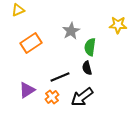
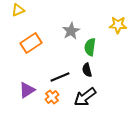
black semicircle: moved 2 px down
black arrow: moved 3 px right
